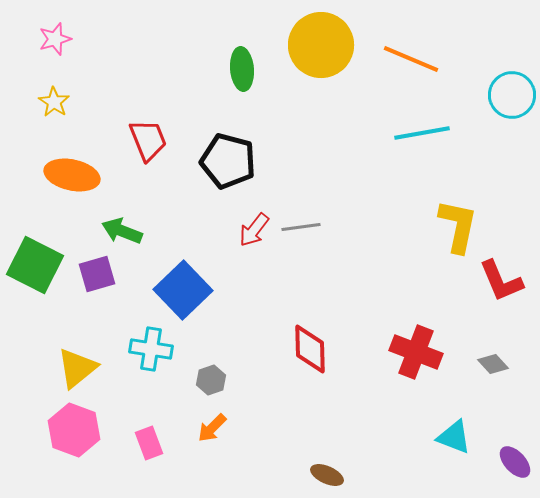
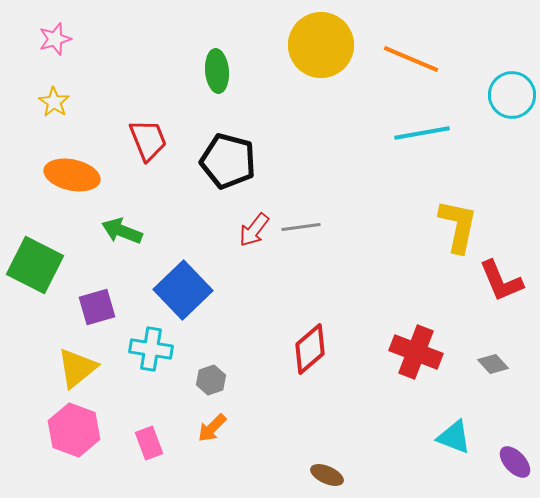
green ellipse: moved 25 px left, 2 px down
purple square: moved 33 px down
red diamond: rotated 51 degrees clockwise
